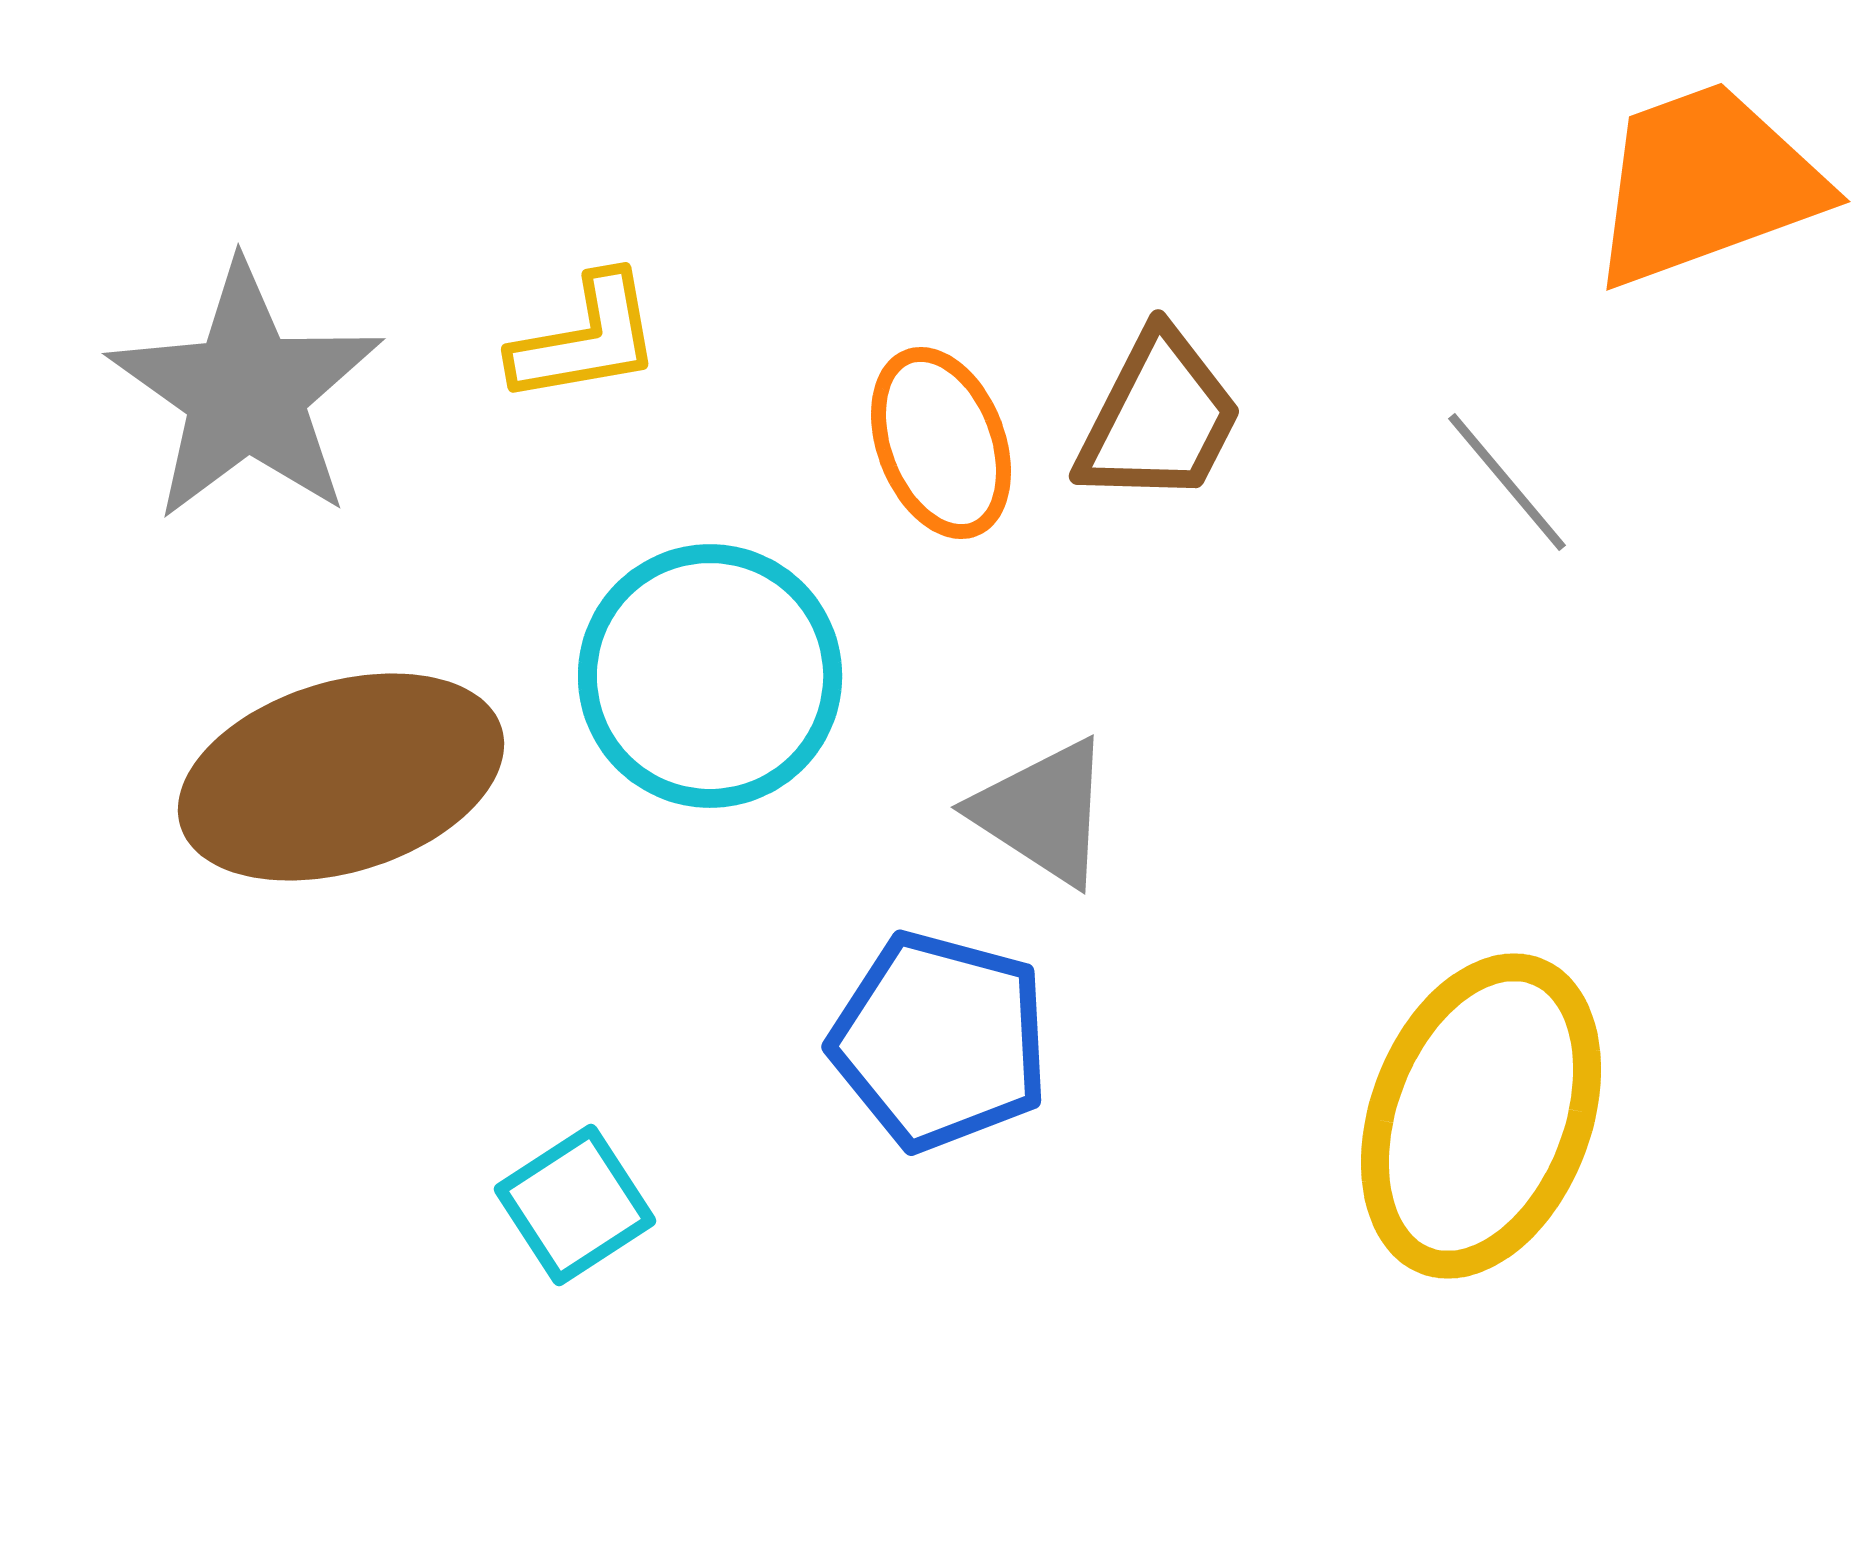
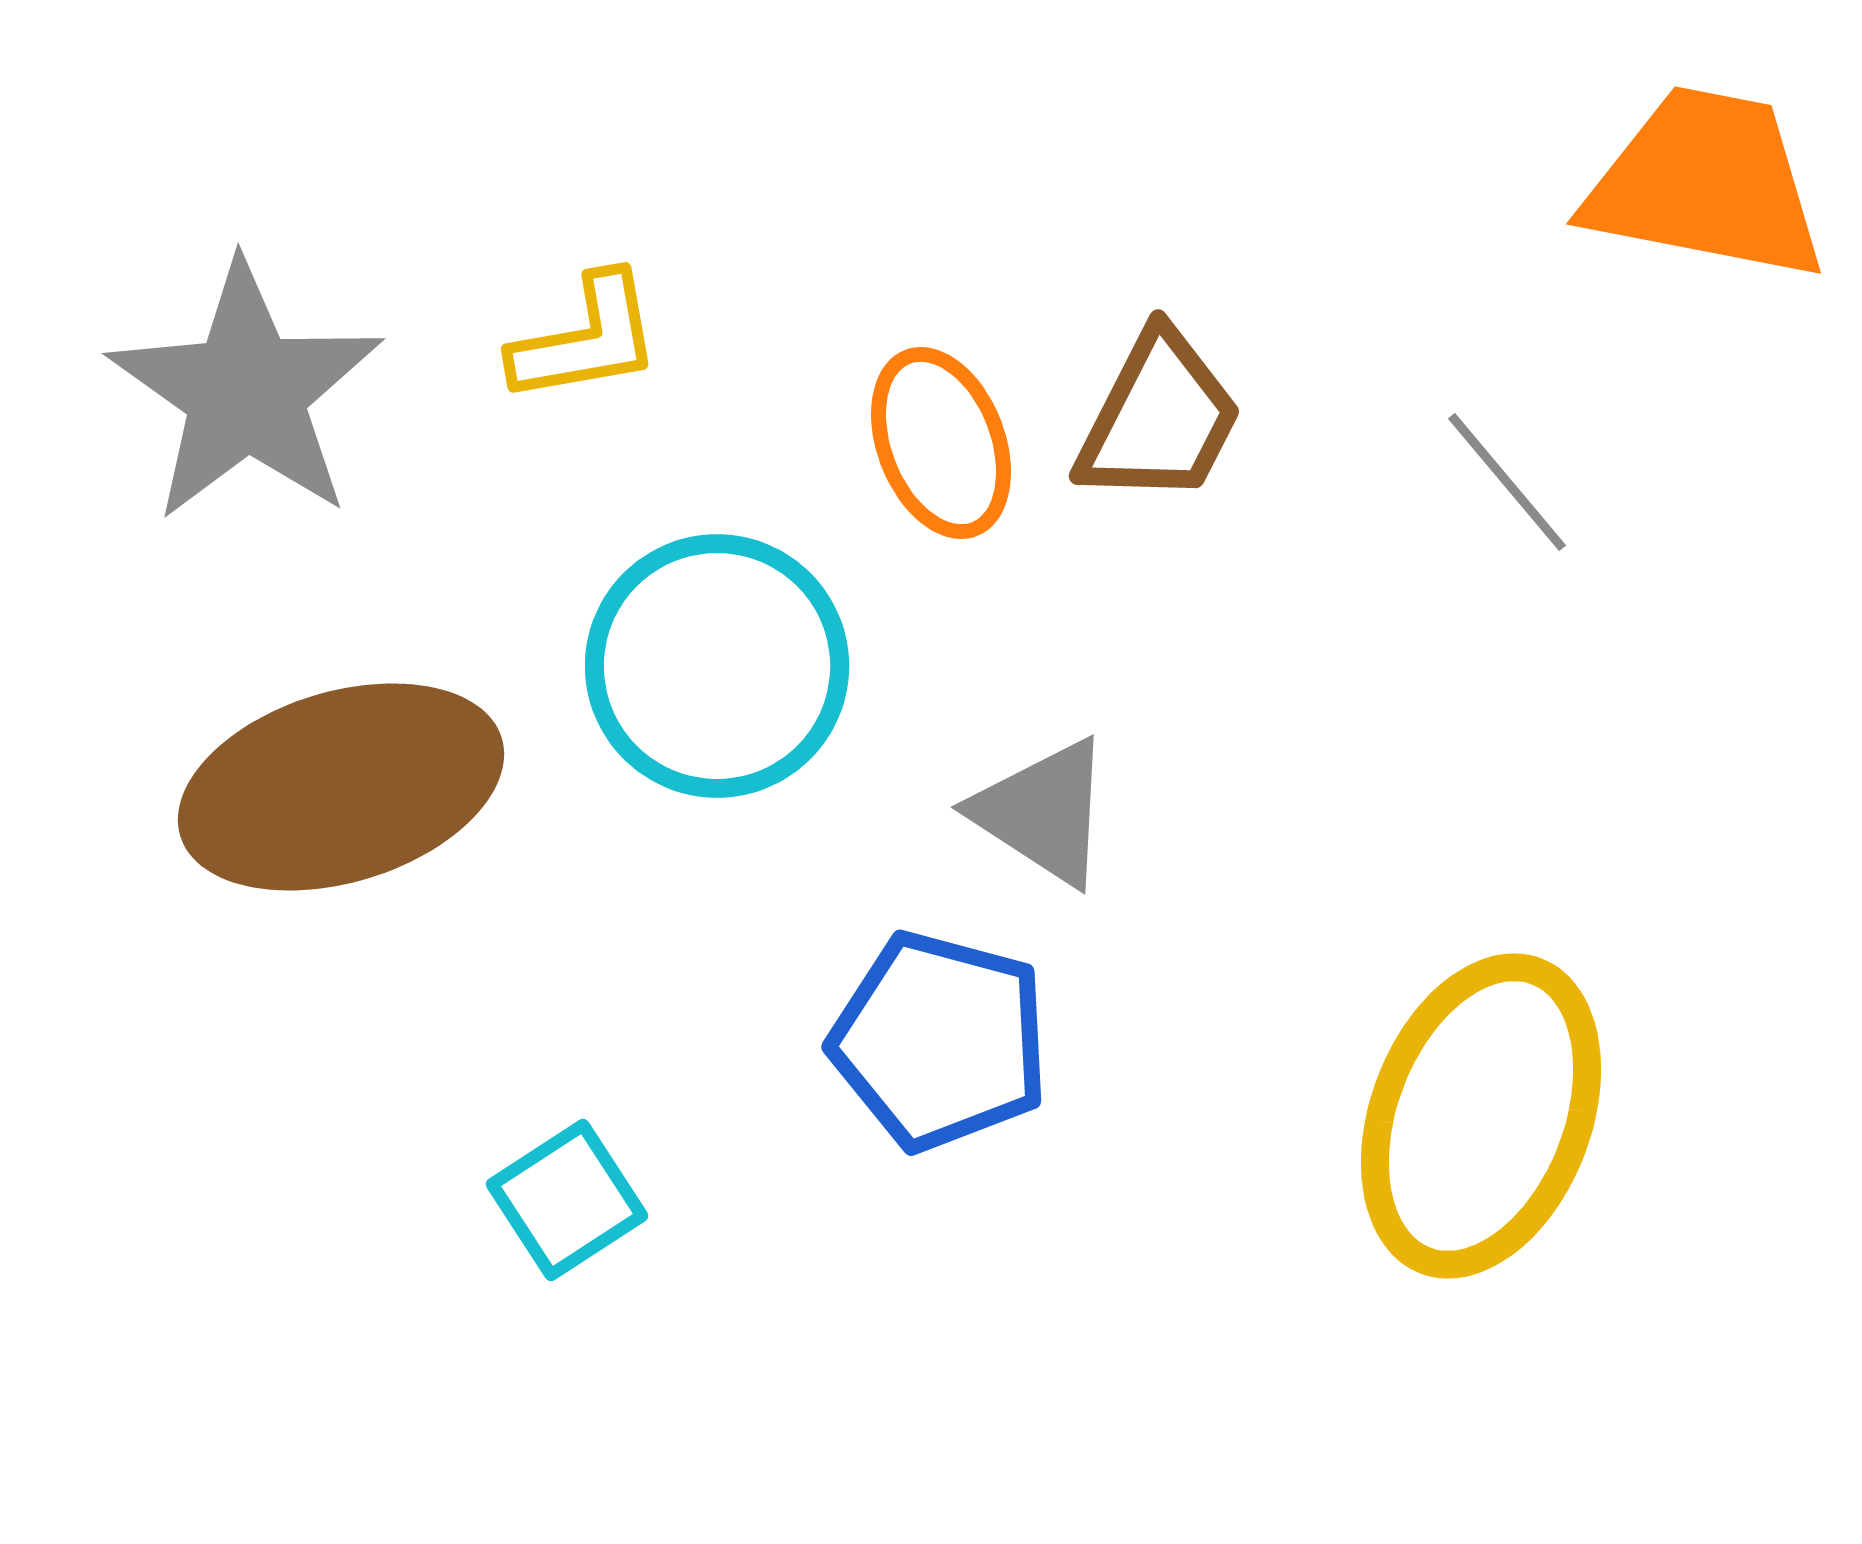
orange trapezoid: rotated 31 degrees clockwise
cyan circle: moved 7 px right, 10 px up
brown ellipse: moved 10 px down
cyan square: moved 8 px left, 5 px up
